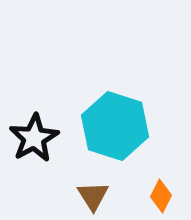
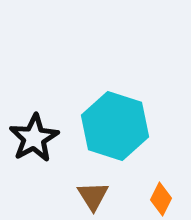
orange diamond: moved 3 px down
